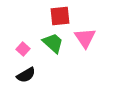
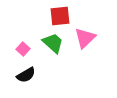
pink triangle: rotated 20 degrees clockwise
